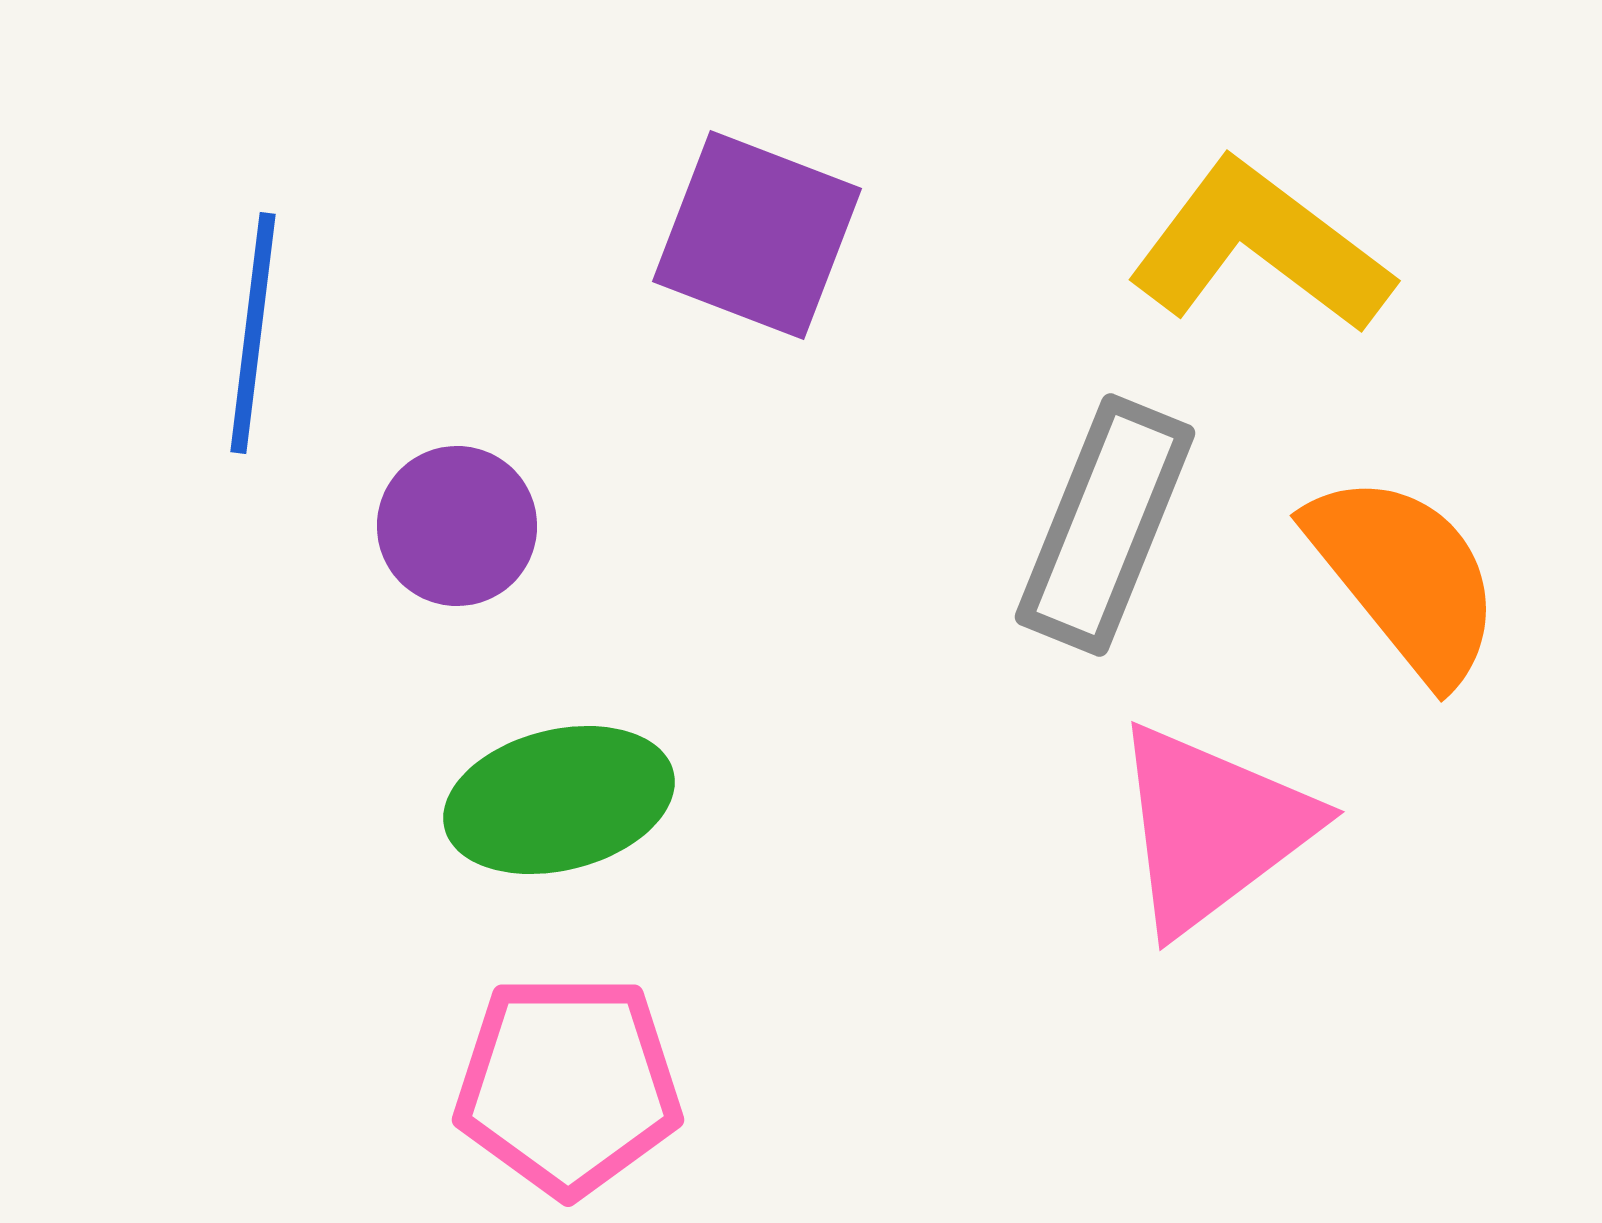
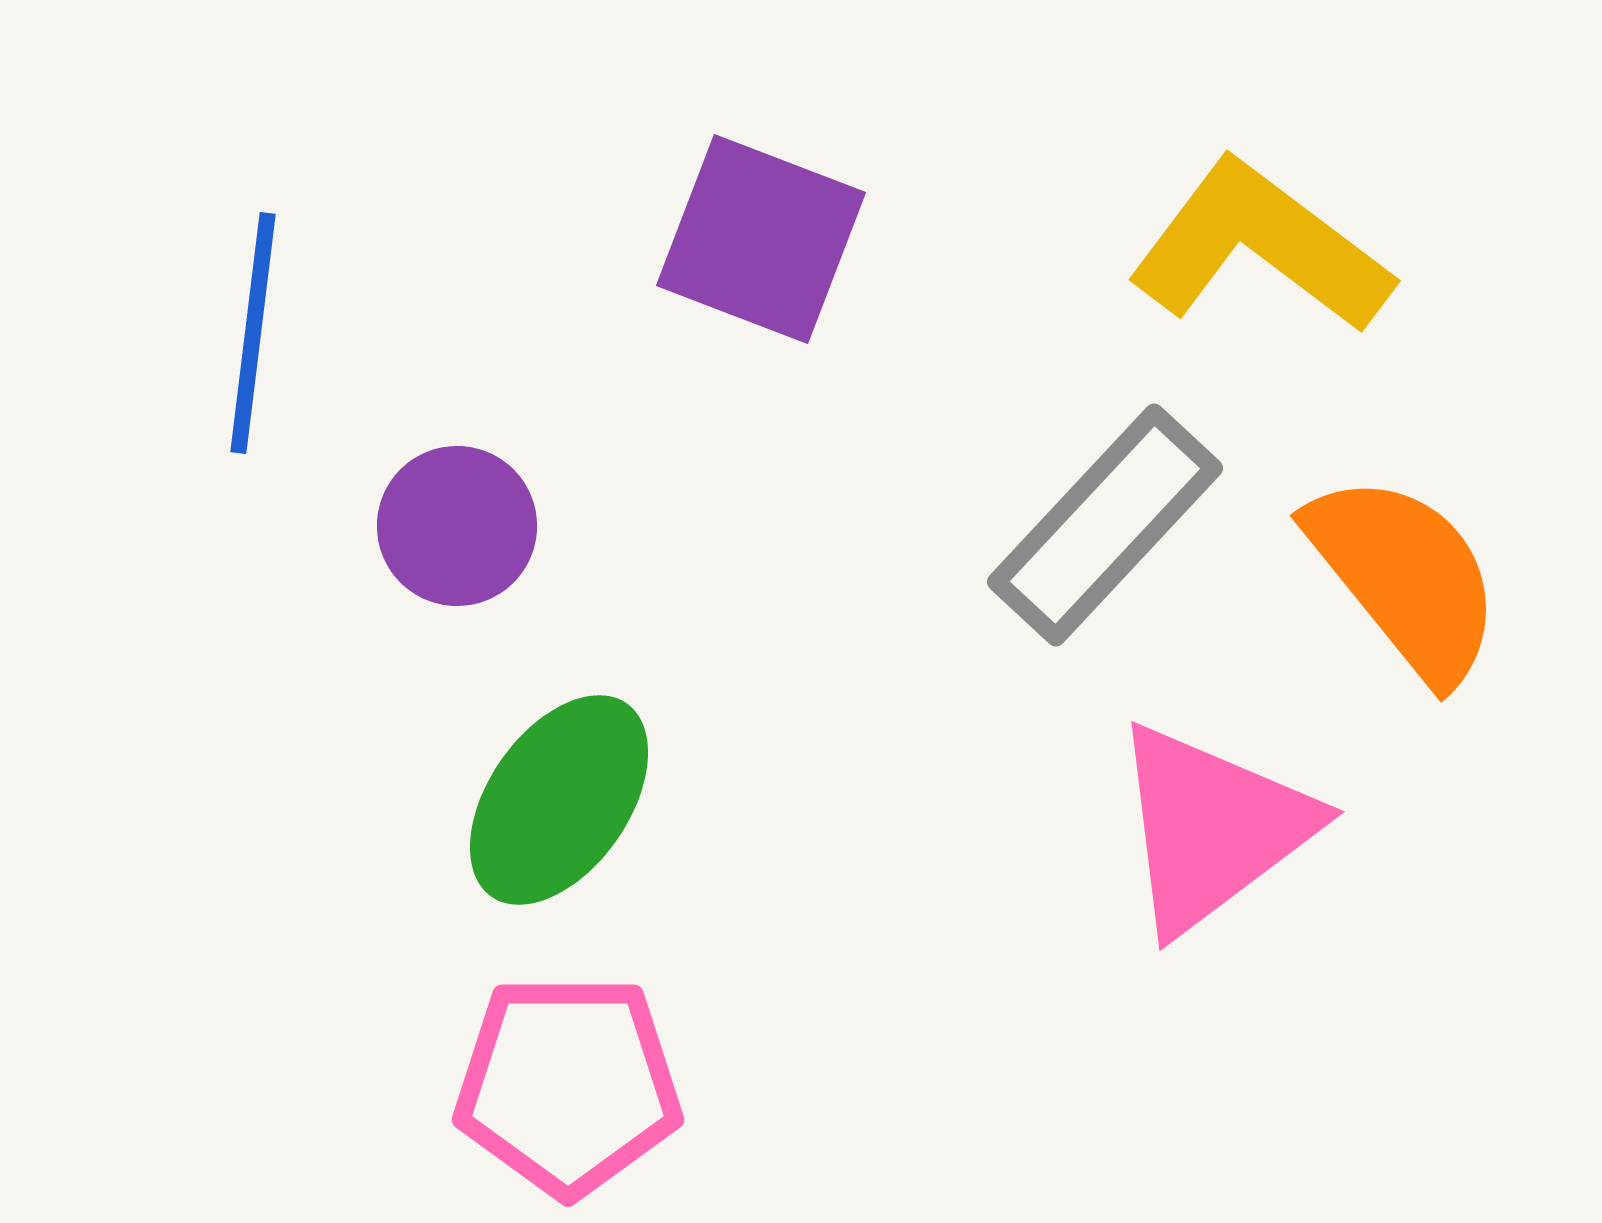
purple square: moved 4 px right, 4 px down
gray rectangle: rotated 21 degrees clockwise
green ellipse: rotated 41 degrees counterclockwise
